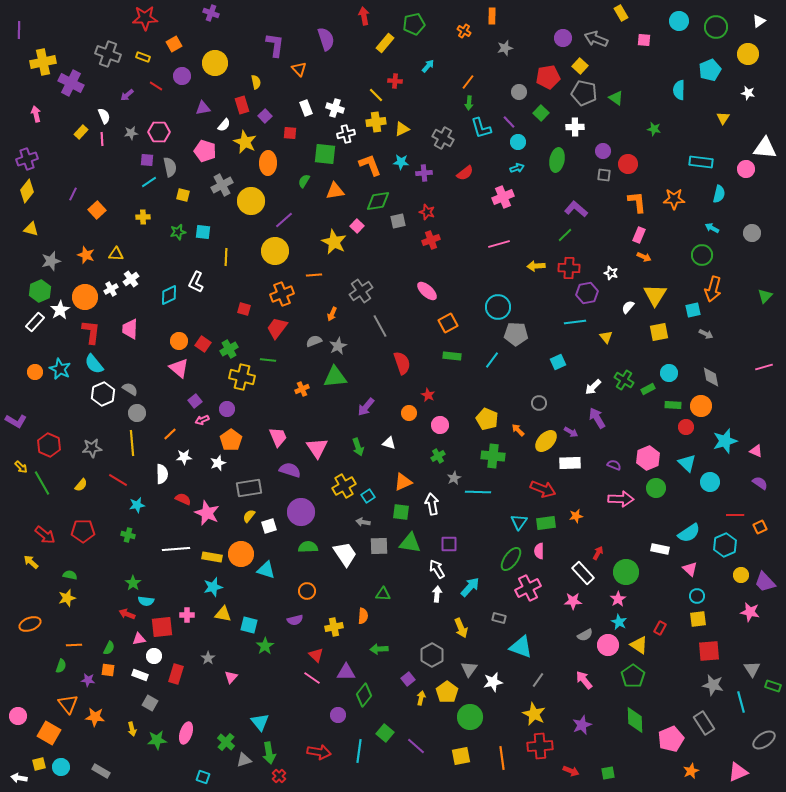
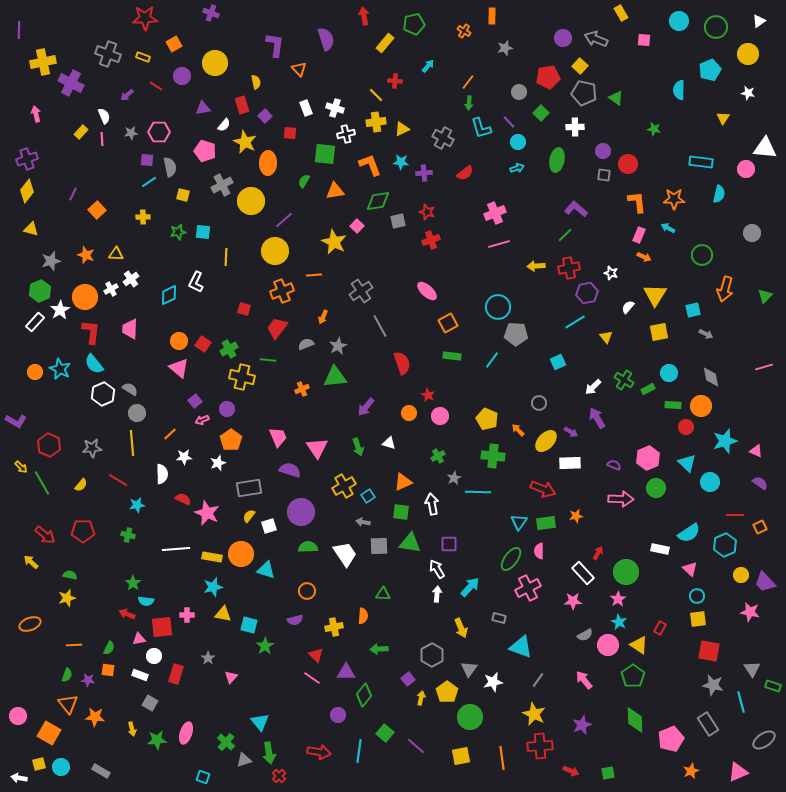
pink cross at (503, 197): moved 8 px left, 16 px down
cyan arrow at (712, 228): moved 44 px left
red cross at (569, 268): rotated 15 degrees counterclockwise
orange arrow at (713, 289): moved 12 px right
orange cross at (282, 294): moved 3 px up
orange arrow at (332, 314): moved 9 px left, 3 px down
cyan line at (575, 322): rotated 25 degrees counterclockwise
gray semicircle at (314, 341): moved 8 px left, 3 px down
pink circle at (440, 425): moved 9 px up
red square at (709, 651): rotated 15 degrees clockwise
green semicircle at (61, 666): moved 6 px right, 9 px down
gray rectangle at (704, 723): moved 4 px right, 1 px down
